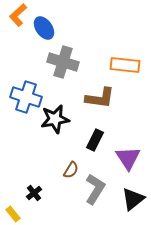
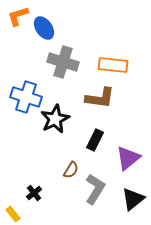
orange L-shape: moved 1 px down; rotated 25 degrees clockwise
orange rectangle: moved 12 px left
black star: rotated 16 degrees counterclockwise
purple triangle: rotated 24 degrees clockwise
